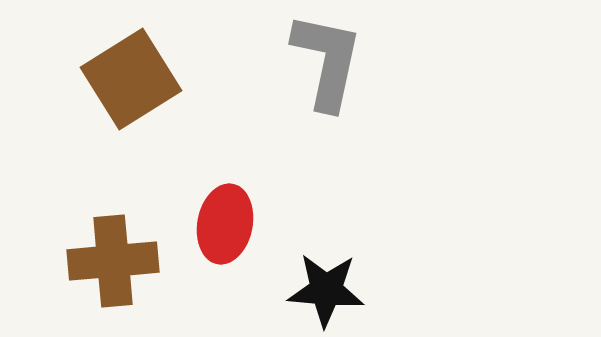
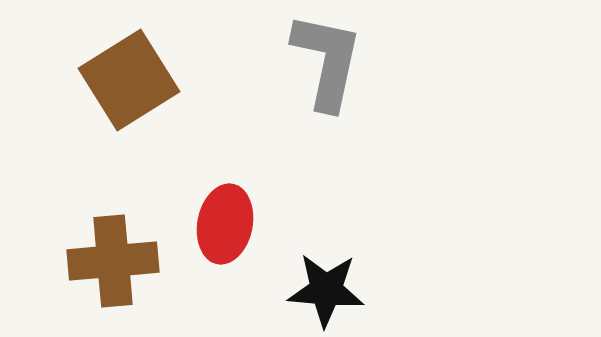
brown square: moved 2 px left, 1 px down
